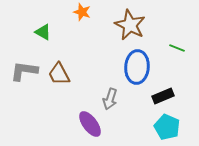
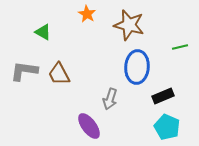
orange star: moved 5 px right, 2 px down; rotated 12 degrees clockwise
brown star: moved 1 px left; rotated 12 degrees counterclockwise
green line: moved 3 px right, 1 px up; rotated 35 degrees counterclockwise
purple ellipse: moved 1 px left, 2 px down
